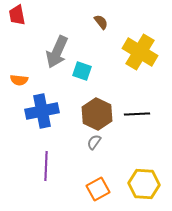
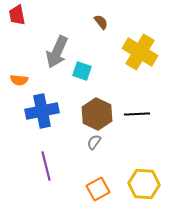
purple line: rotated 16 degrees counterclockwise
